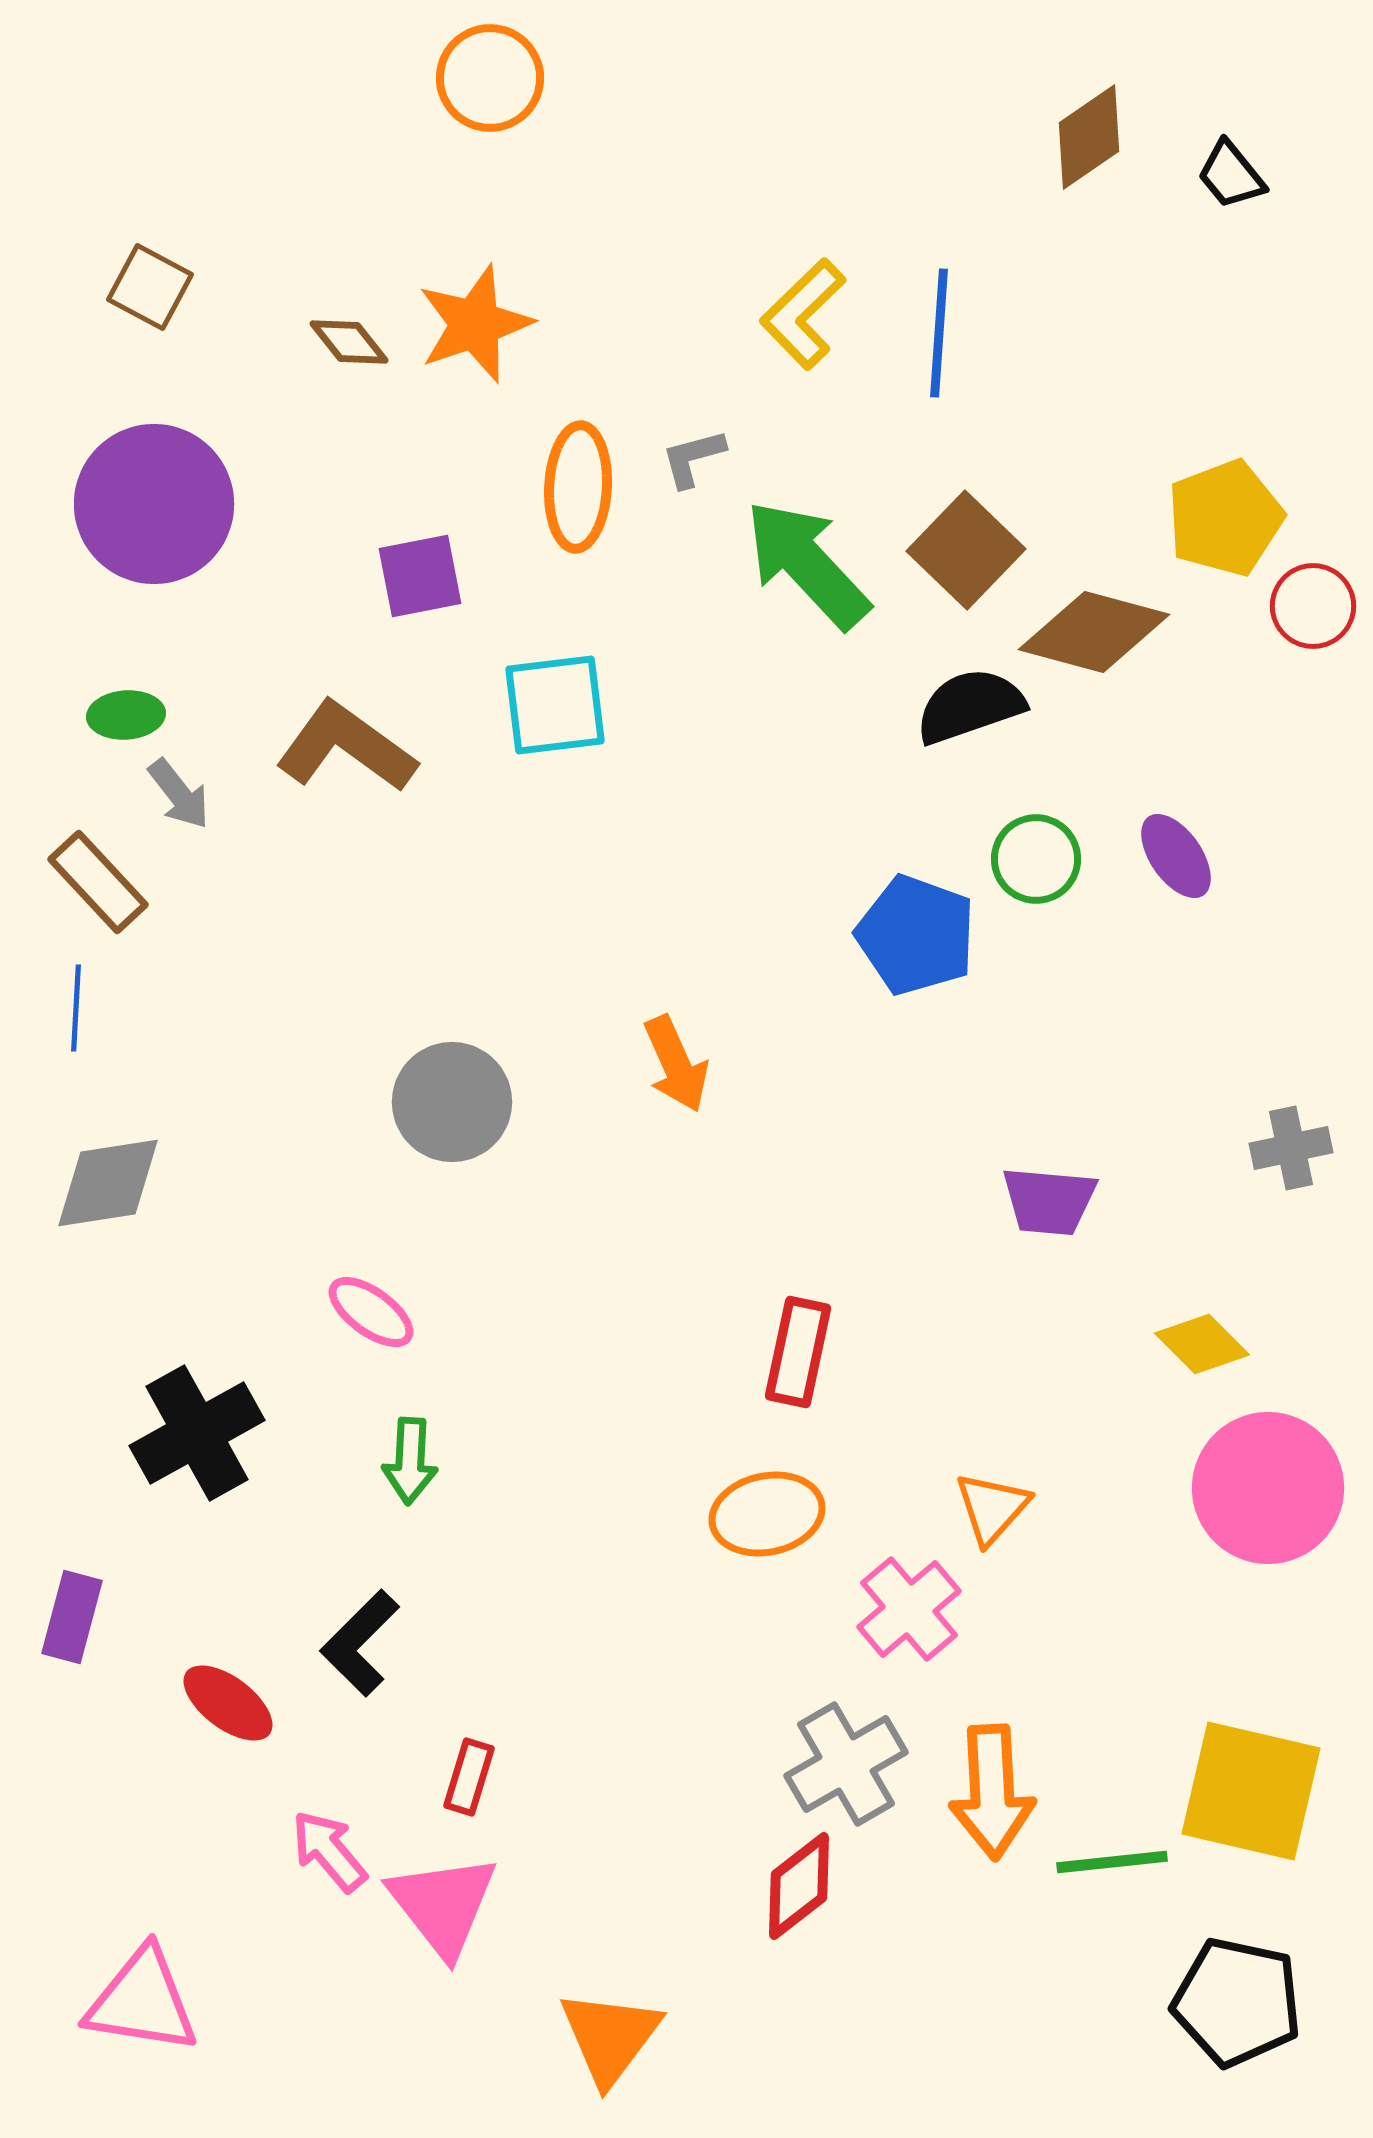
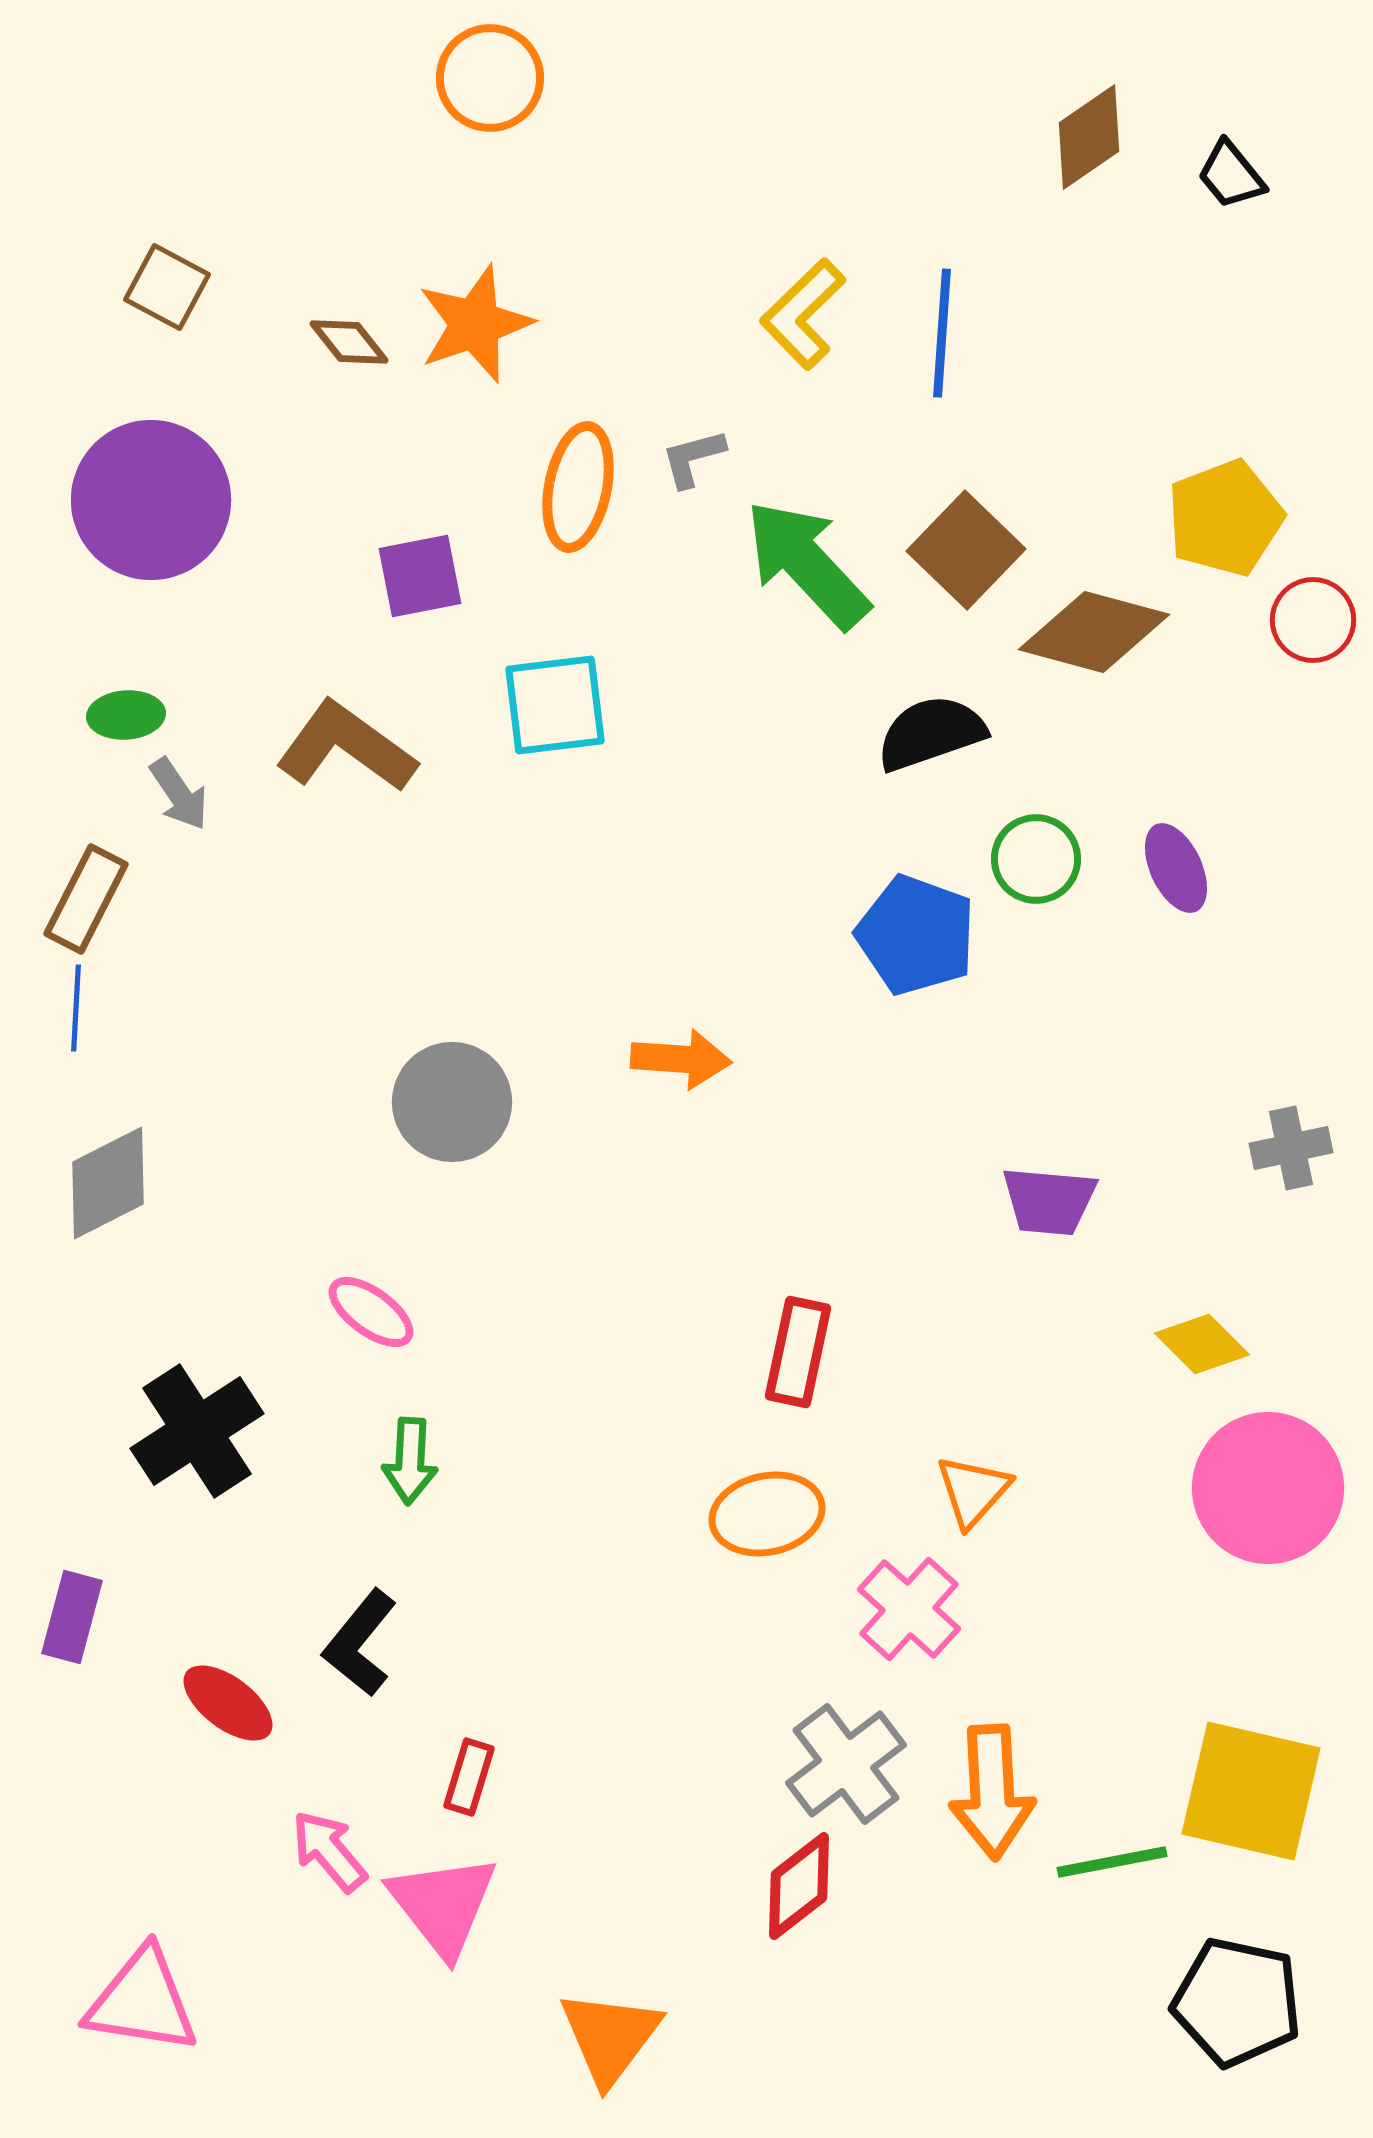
brown square at (150, 287): moved 17 px right
blue line at (939, 333): moved 3 px right
orange ellipse at (578, 487): rotated 8 degrees clockwise
purple circle at (154, 504): moved 3 px left, 4 px up
red circle at (1313, 606): moved 14 px down
black semicircle at (970, 706): moved 39 px left, 27 px down
gray arrow at (179, 794): rotated 4 degrees clockwise
purple ellipse at (1176, 856): moved 12 px down; rotated 10 degrees clockwise
brown rectangle at (98, 882): moved 12 px left, 17 px down; rotated 70 degrees clockwise
orange arrow at (676, 1064): moved 5 px right, 5 px up; rotated 62 degrees counterclockwise
gray diamond at (108, 1183): rotated 18 degrees counterclockwise
black cross at (197, 1433): moved 2 px up; rotated 4 degrees counterclockwise
orange triangle at (992, 1508): moved 19 px left, 17 px up
pink cross at (909, 1609): rotated 8 degrees counterclockwise
black L-shape at (360, 1643): rotated 6 degrees counterclockwise
gray cross at (846, 1764): rotated 7 degrees counterclockwise
green line at (1112, 1862): rotated 5 degrees counterclockwise
